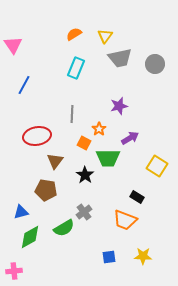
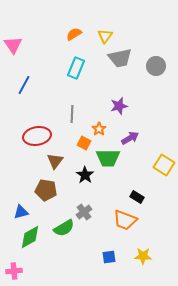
gray circle: moved 1 px right, 2 px down
yellow square: moved 7 px right, 1 px up
